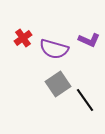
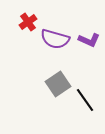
red cross: moved 5 px right, 16 px up
purple semicircle: moved 1 px right, 10 px up
